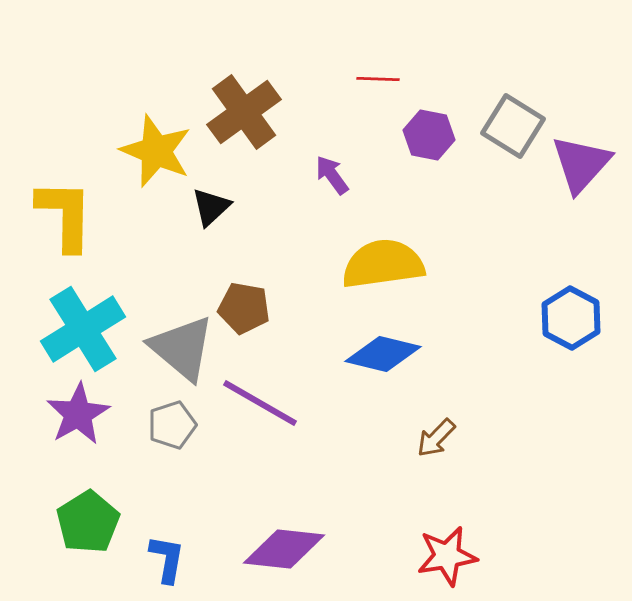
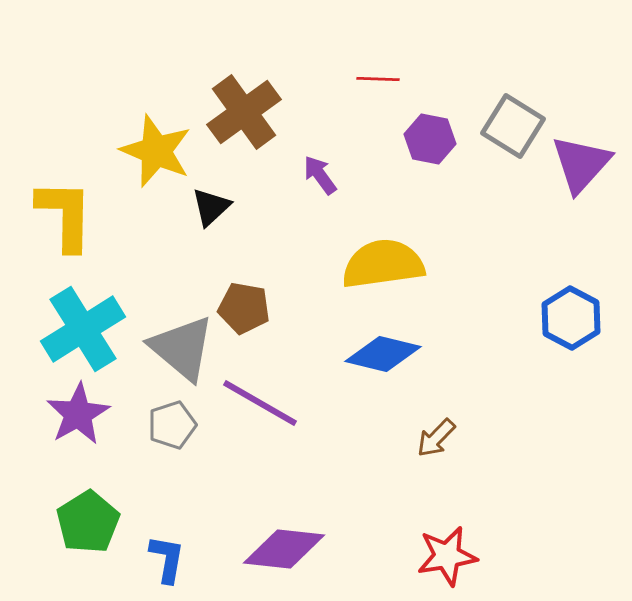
purple hexagon: moved 1 px right, 4 px down
purple arrow: moved 12 px left
